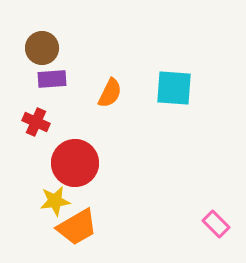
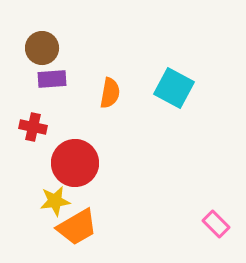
cyan square: rotated 24 degrees clockwise
orange semicircle: rotated 16 degrees counterclockwise
red cross: moved 3 px left, 5 px down; rotated 12 degrees counterclockwise
